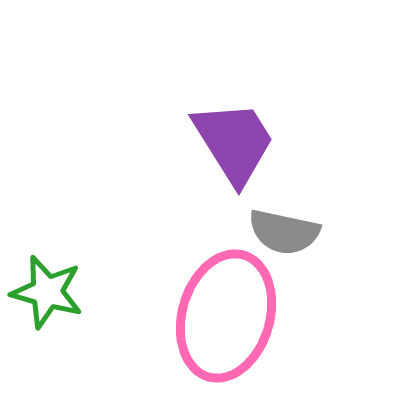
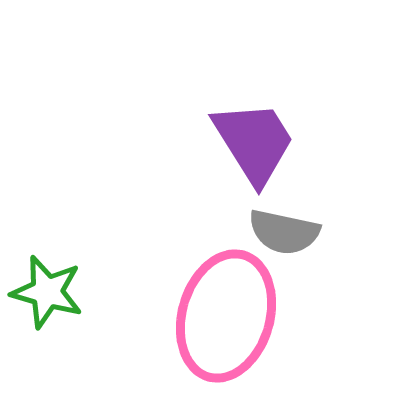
purple trapezoid: moved 20 px right
